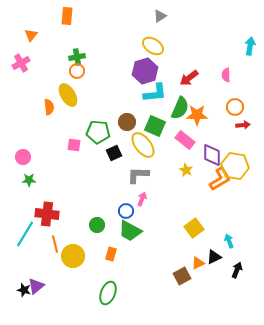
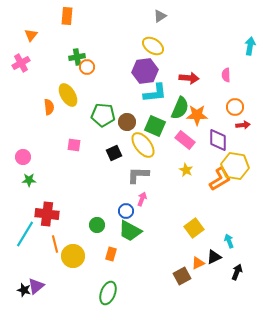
orange circle at (77, 71): moved 10 px right, 4 px up
purple hexagon at (145, 71): rotated 10 degrees clockwise
red arrow at (189, 78): rotated 138 degrees counterclockwise
green pentagon at (98, 132): moved 5 px right, 17 px up
purple diamond at (212, 155): moved 6 px right, 15 px up
black arrow at (237, 270): moved 2 px down
